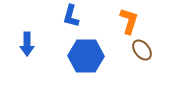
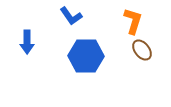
blue L-shape: rotated 50 degrees counterclockwise
orange L-shape: moved 4 px right
blue arrow: moved 2 px up
